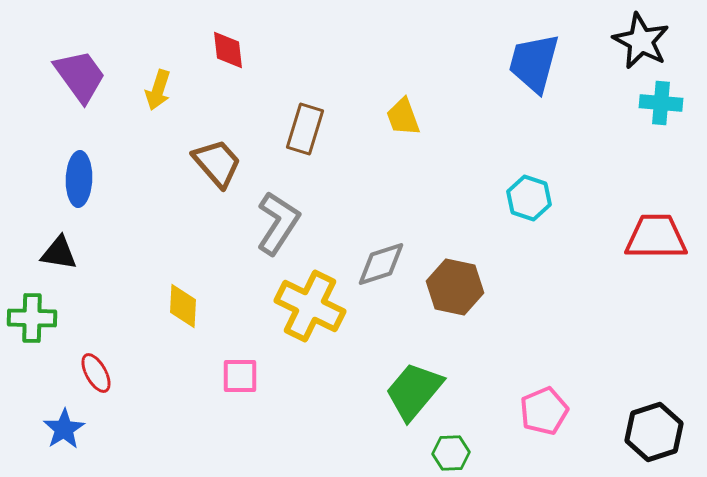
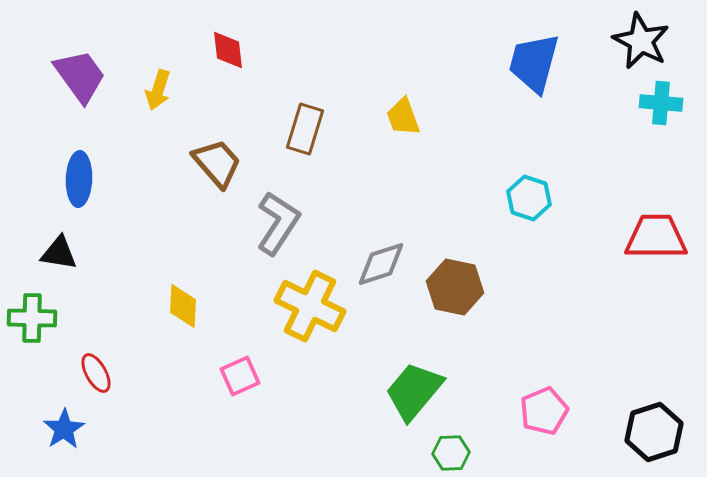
pink square: rotated 24 degrees counterclockwise
